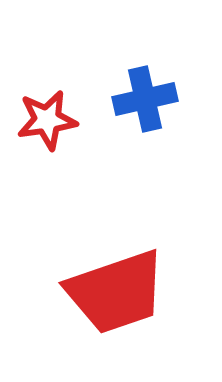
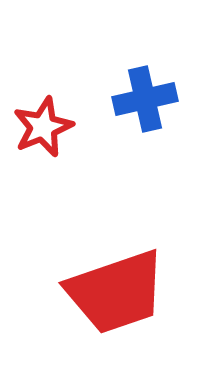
red star: moved 4 px left, 7 px down; rotated 14 degrees counterclockwise
